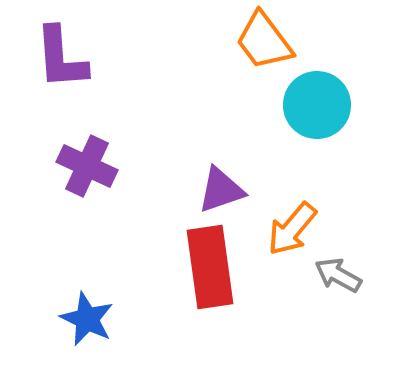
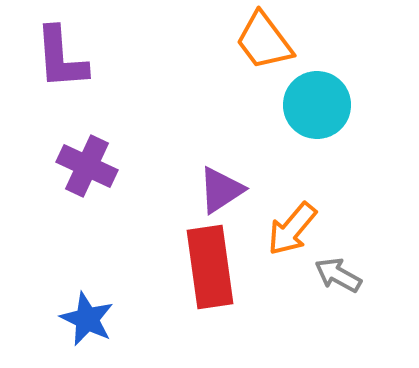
purple triangle: rotated 14 degrees counterclockwise
